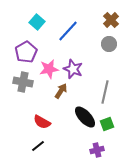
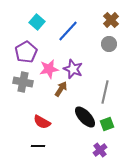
brown arrow: moved 2 px up
black line: rotated 40 degrees clockwise
purple cross: moved 3 px right; rotated 24 degrees counterclockwise
